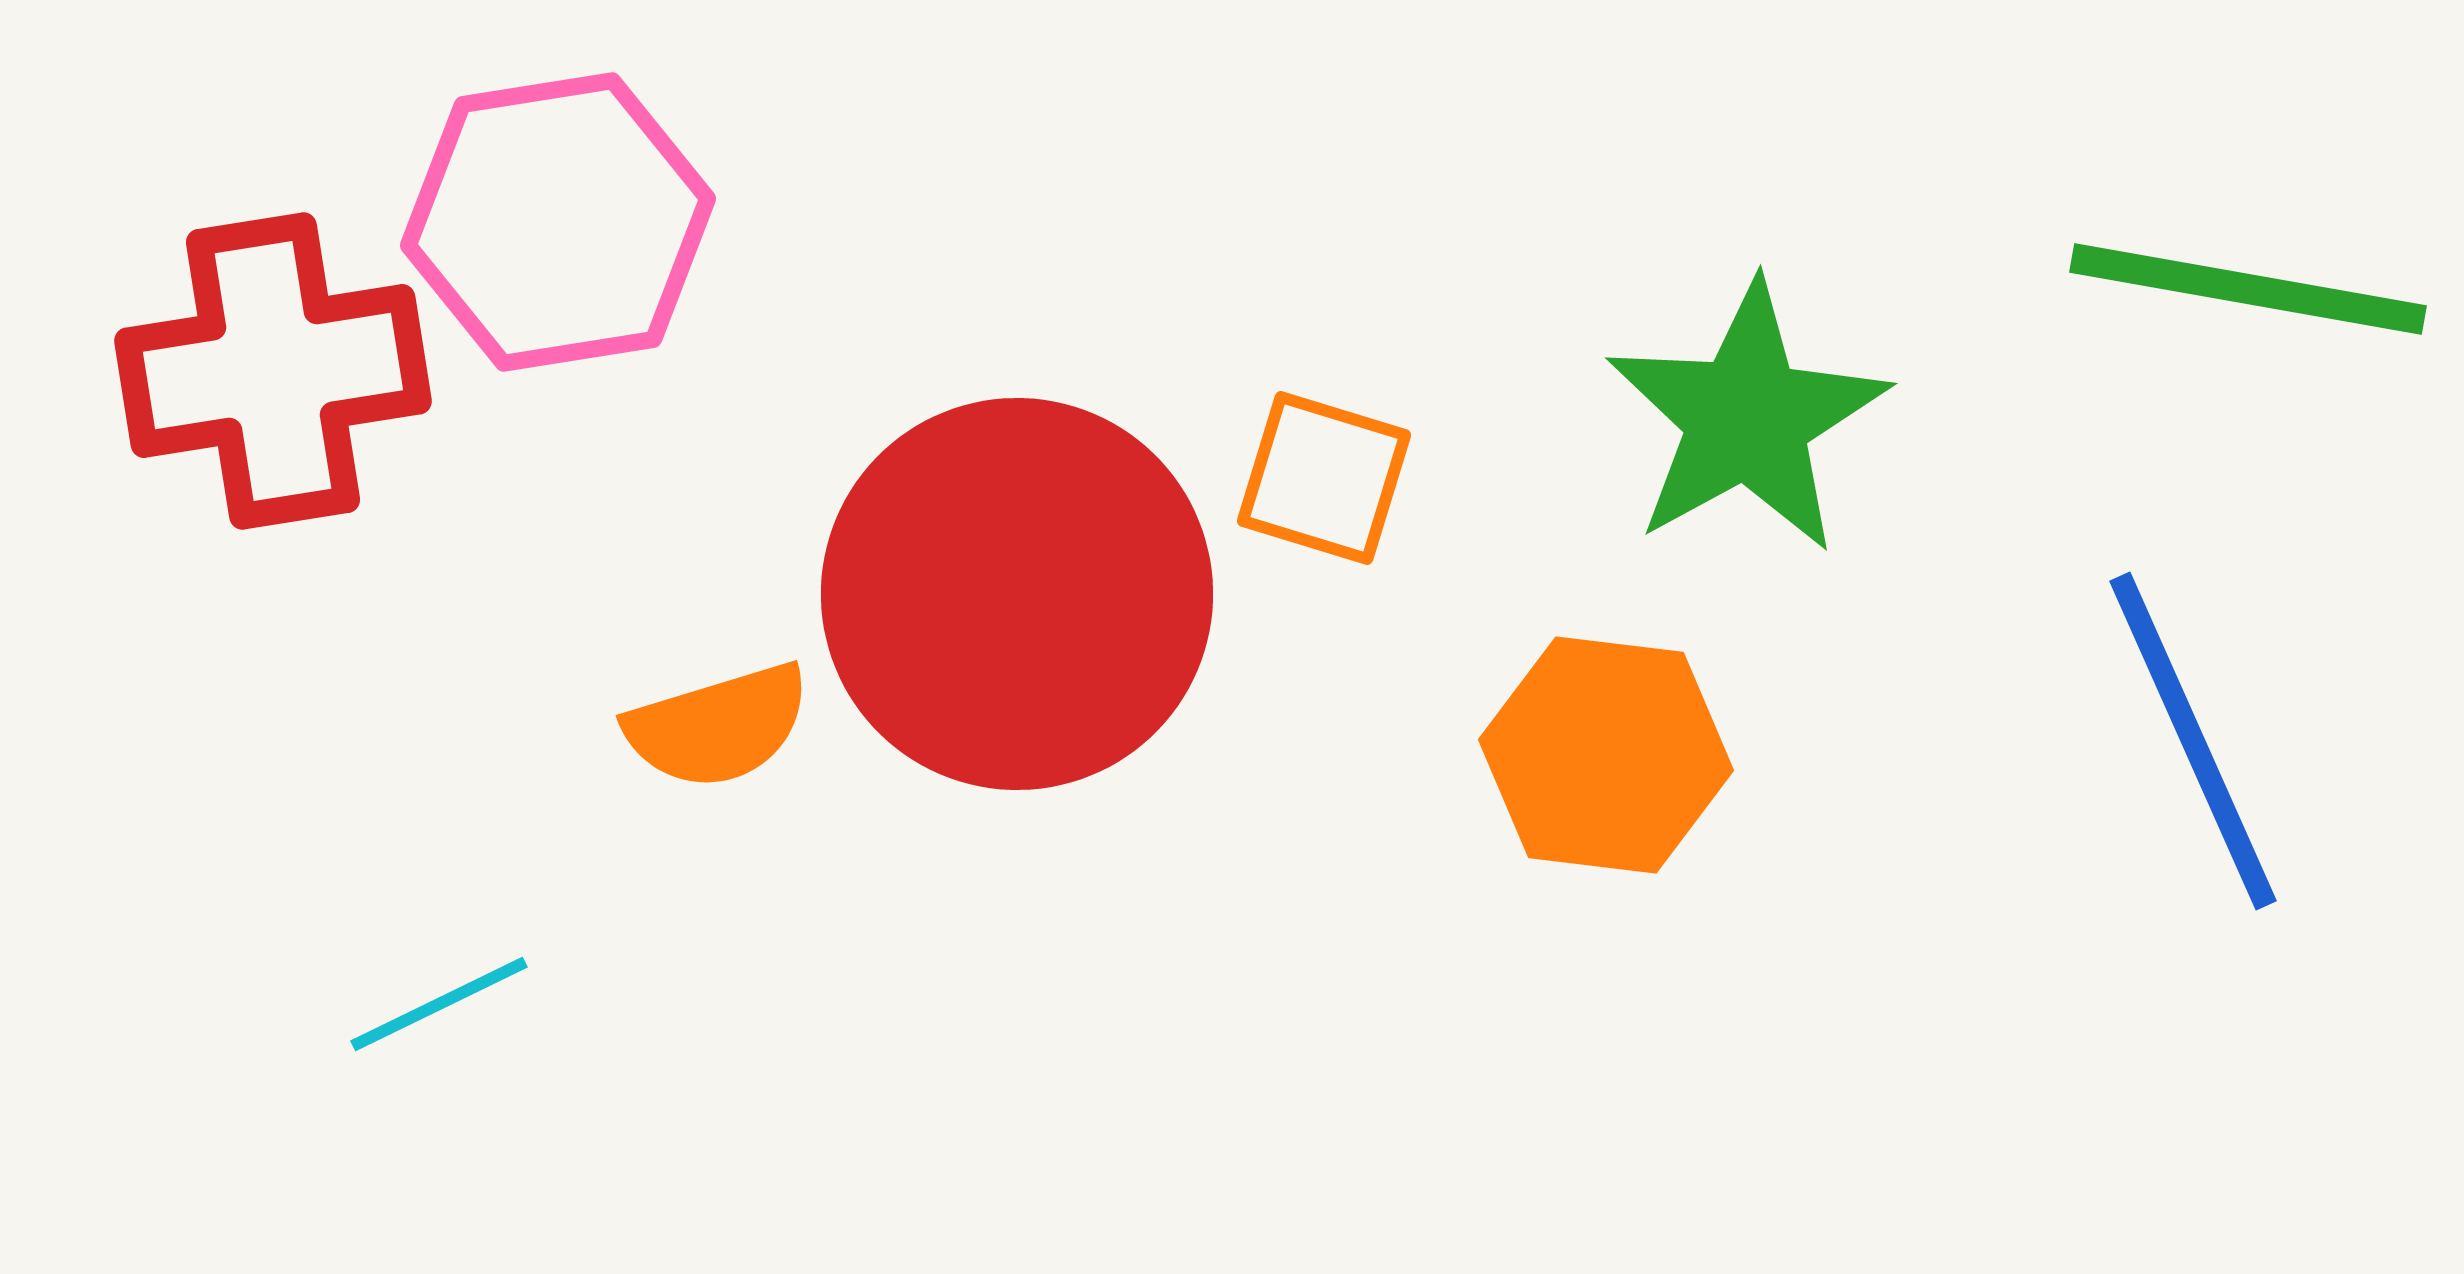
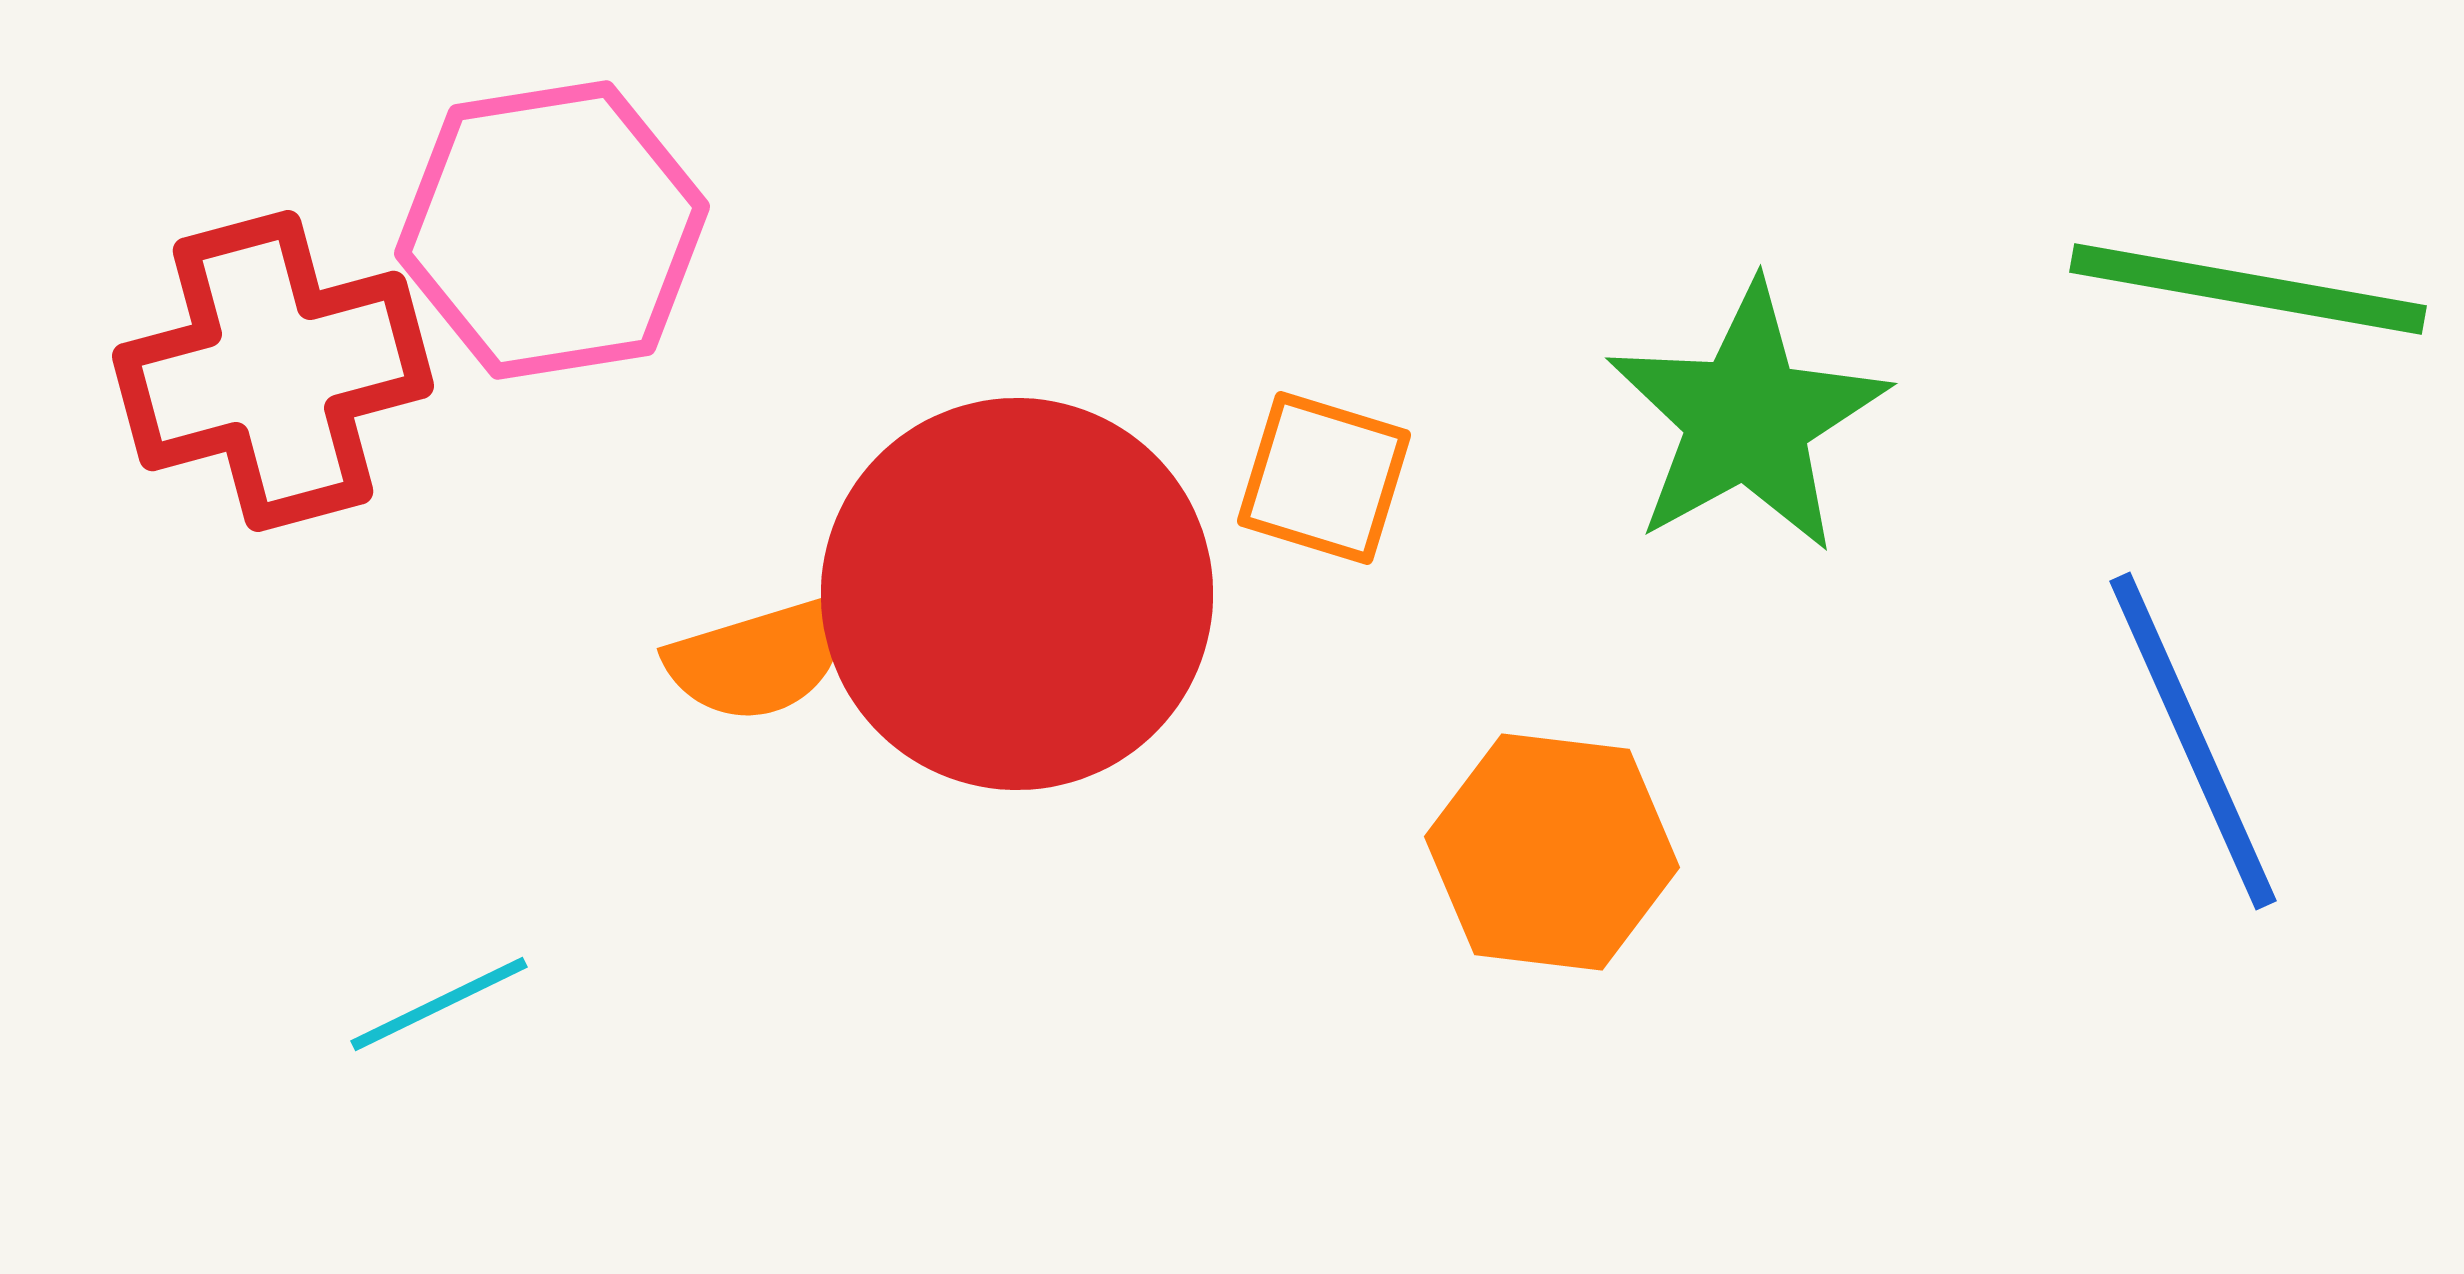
pink hexagon: moved 6 px left, 8 px down
red cross: rotated 6 degrees counterclockwise
orange semicircle: moved 41 px right, 67 px up
orange hexagon: moved 54 px left, 97 px down
